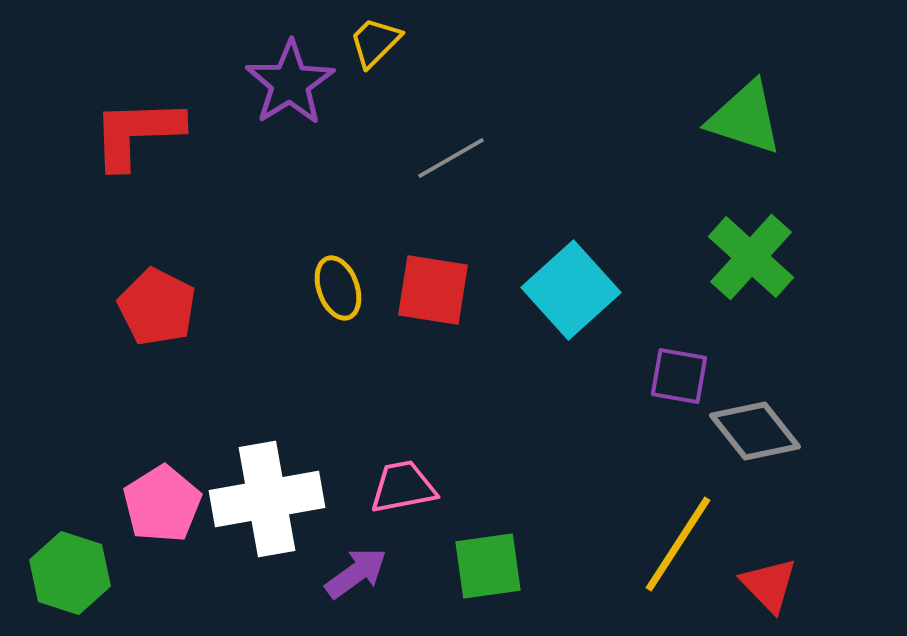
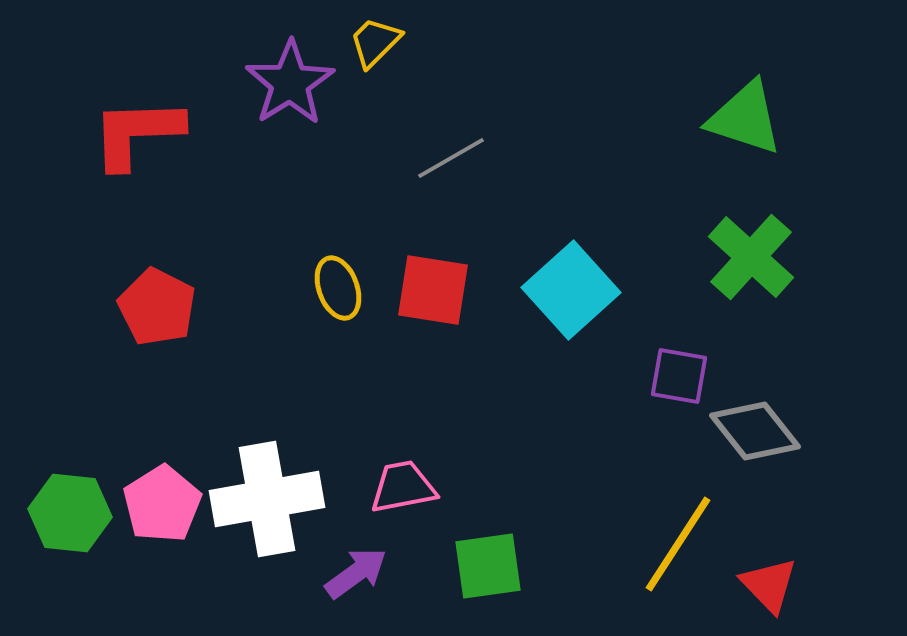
green hexagon: moved 60 px up; rotated 12 degrees counterclockwise
